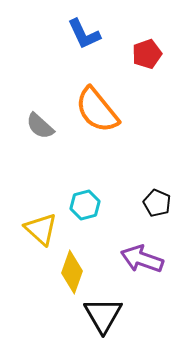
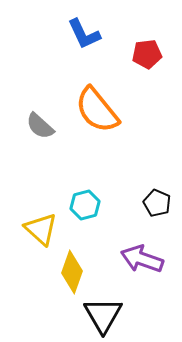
red pentagon: rotated 12 degrees clockwise
